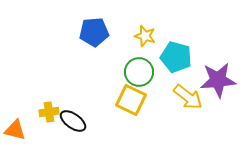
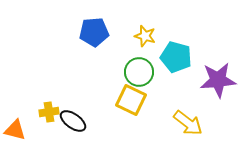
yellow arrow: moved 26 px down
